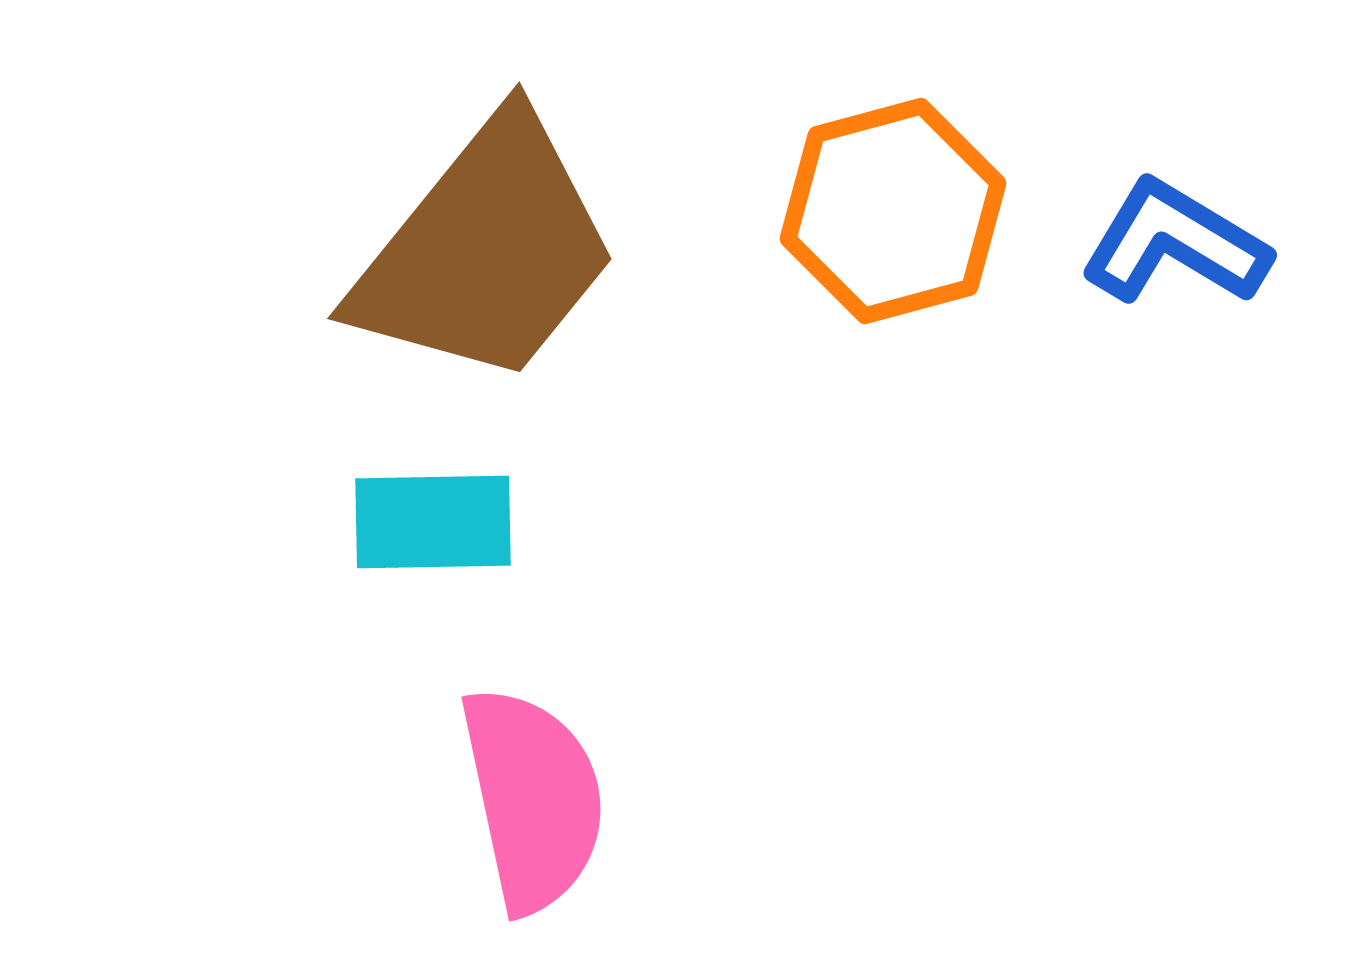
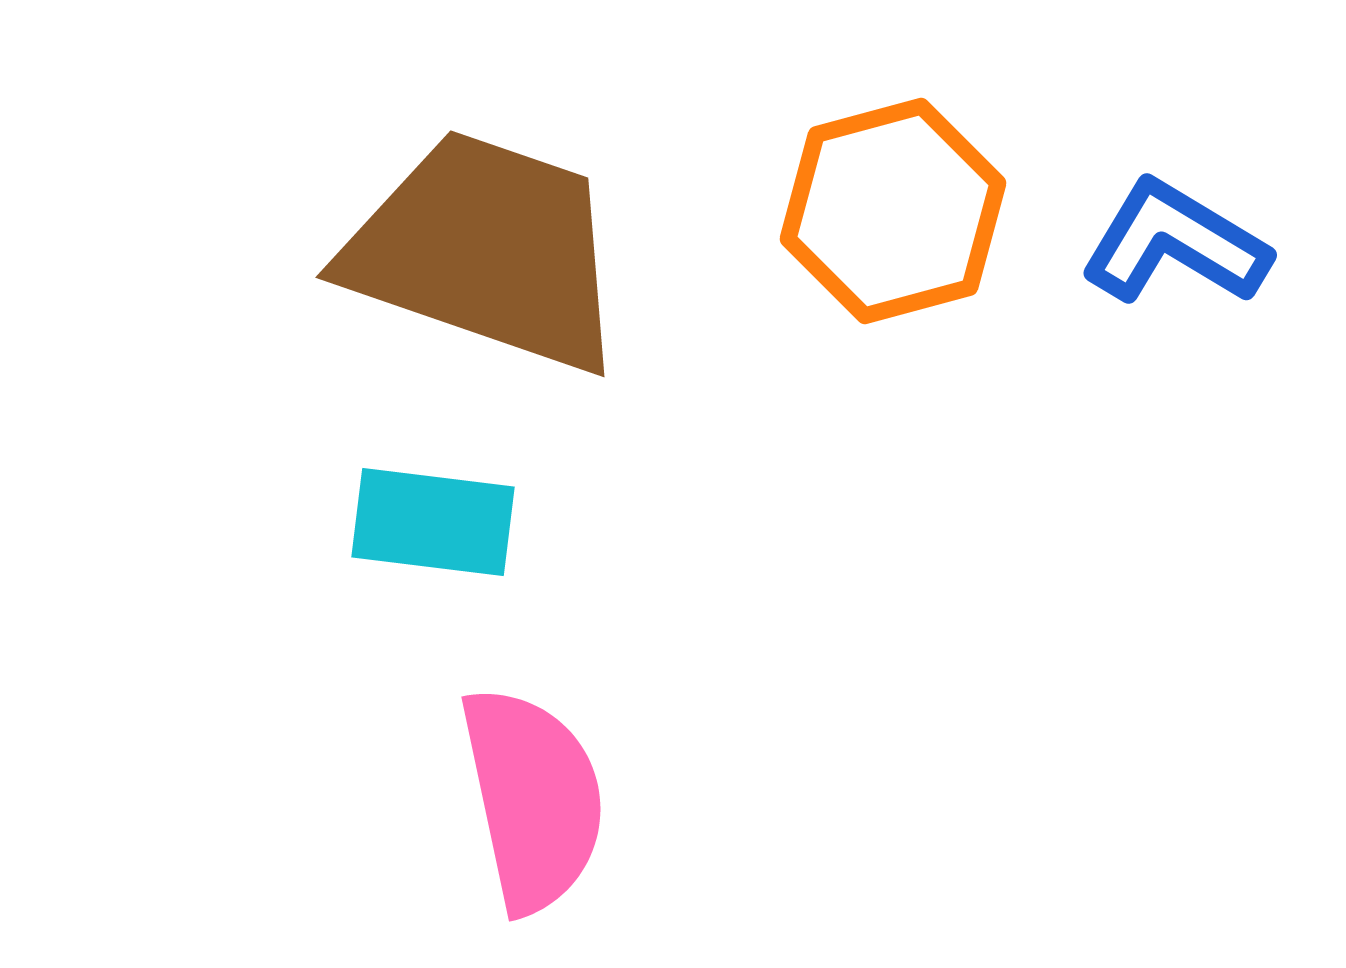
brown trapezoid: rotated 110 degrees counterclockwise
cyan rectangle: rotated 8 degrees clockwise
